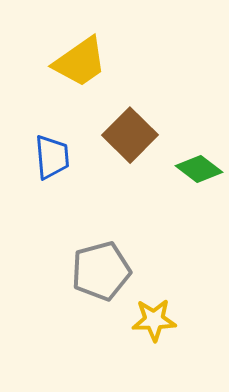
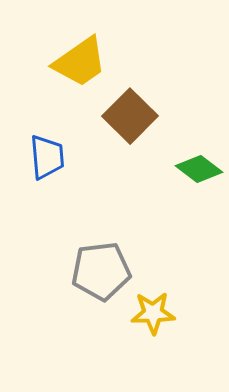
brown square: moved 19 px up
blue trapezoid: moved 5 px left
gray pentagon: rotated 8 degrees clockwise
yellow star: moved 1 px left, 7 px up
